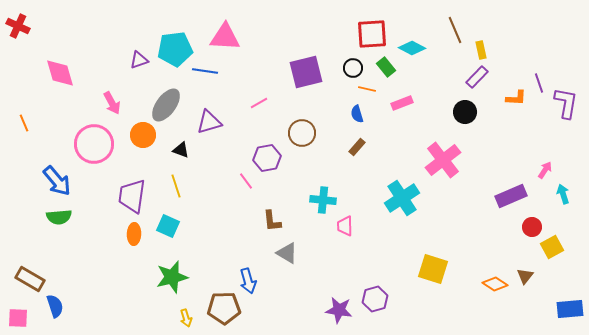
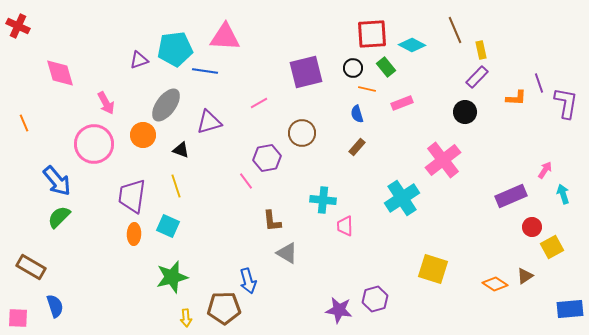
cyan diamond at (412, 48): moved 3 px up
pink arrow at (112, 103): moved 6 px left
green semicircle at (59, 217): rotated 140 degrees clockwise
brown triangle at (525, 276): rotated 18 degrees clockwise
brown rectangle at (30, 279): moved 1 px right, 12 px up
yellow arrow at (186, 318): rotated 12 degrees clockwise
